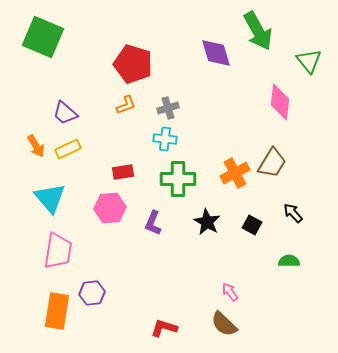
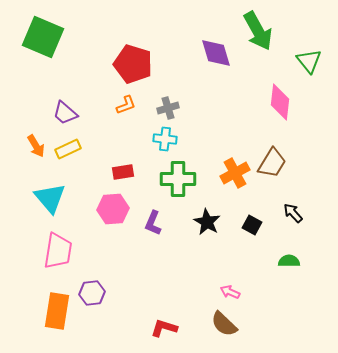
pink hexagon: moved 3 px right, 1 px down
pink arrow: rotated 30 degrees counterclockwise
